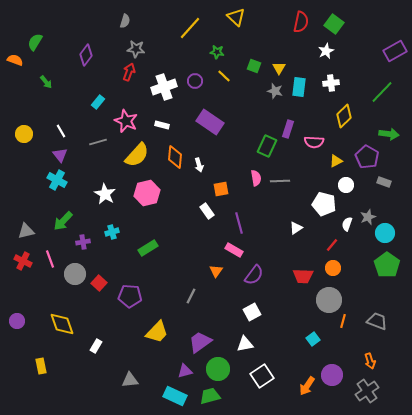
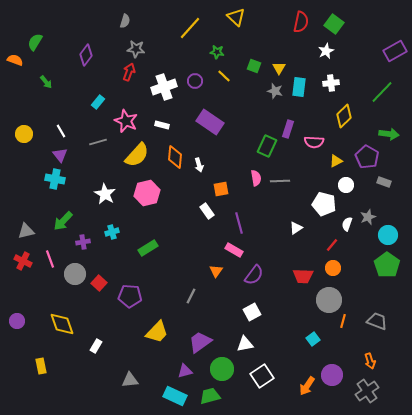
cyan cross at (57, 180): moved 2 px left, 1 px up; rotated 18 degrees counterclockwise
cyan circle at (385, 233): moved 3 px right, 2 px down
green circle at (218, 369): moved 4 px right
